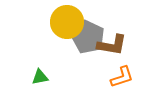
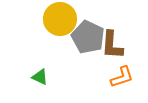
yellow circle: moved 7 px left, 3 px up
brown L-shape: rotated 84 degrees clockwise
green triangle: rotated 36 degrees clockwise
